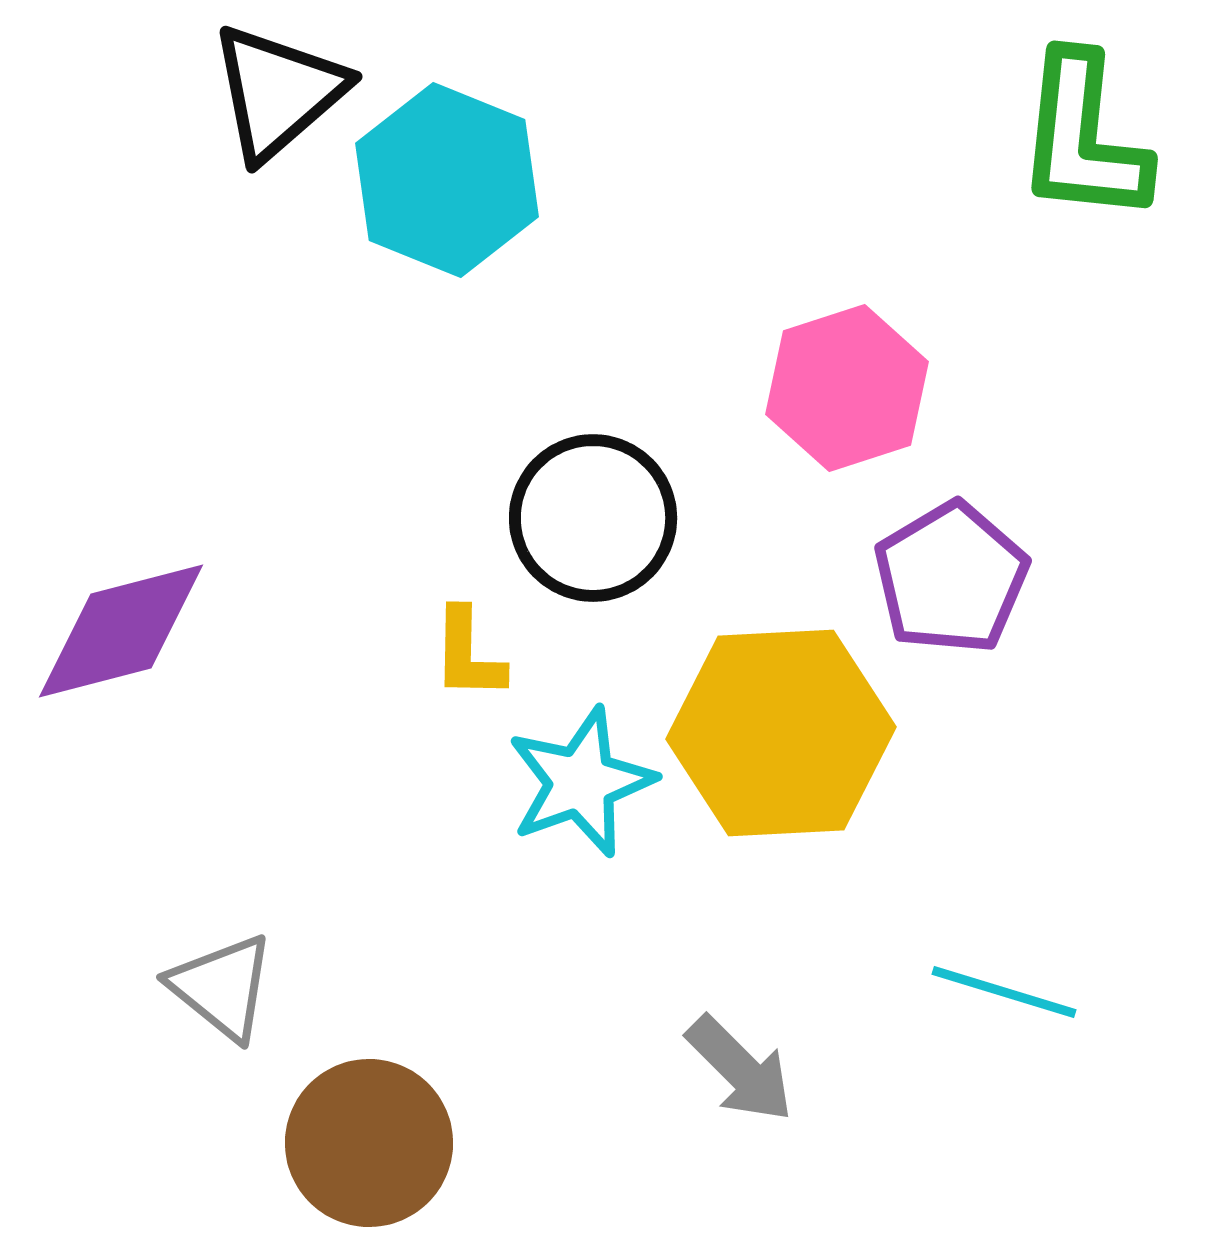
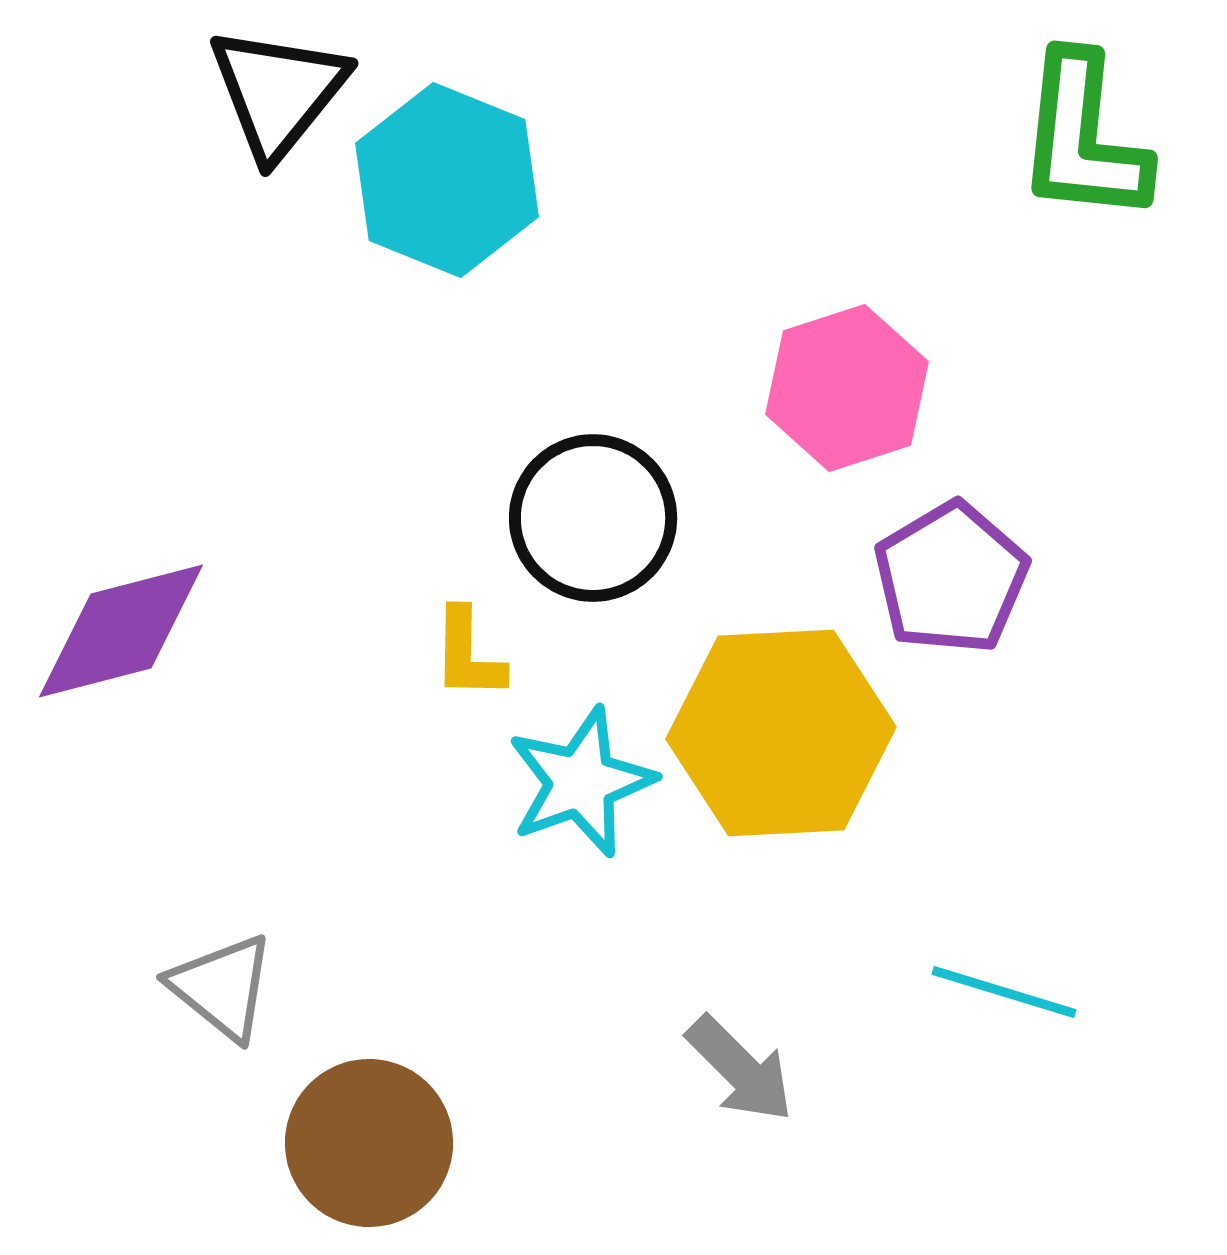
black triangle: rotated 10 degrees counterclockwise
